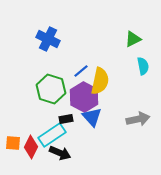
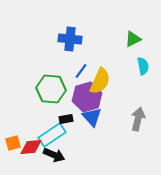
blue cross: moved 22 px right; rotated 20 degrees counterclockwise
blue line: rotated 14 degrees counterclockwise
yellow semicircle: rotated 12 degrees clockwise
green hexagon: rotated 12 degrees counterclockwise
purple hexagon: moved 3 px right; rotated 16 degrees clockwise
gray arrow: rotated 65 degrees counterclockwise
orange square: rotated 21 degrees counterclockwise
red diamond: rotated 60 degrees clockwise
black arrow: moved 6 px left, 2 px down
